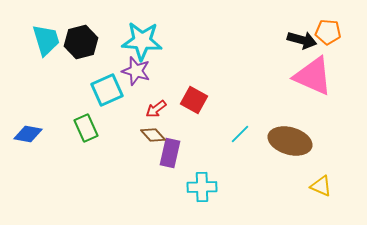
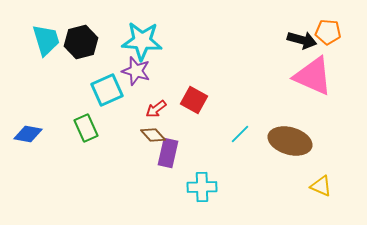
purple rectangle: moved 2 px left
